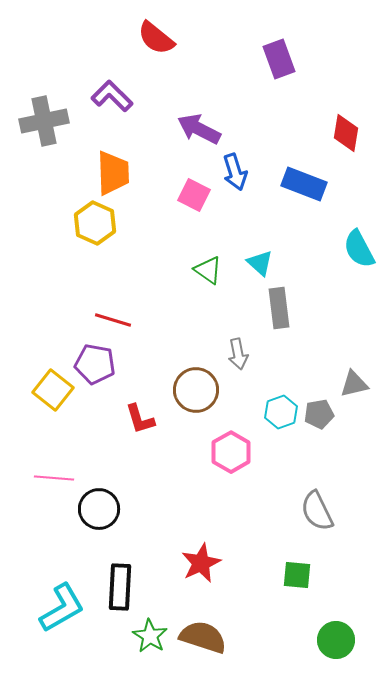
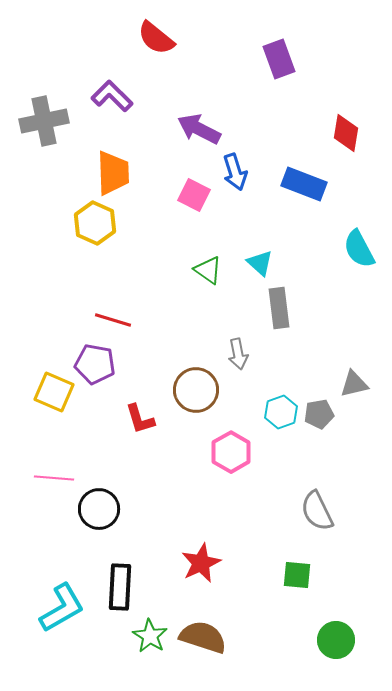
yellow square: moved 1 px right, 2 px down; rotated 15 degrees counterclockwise
